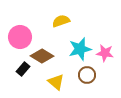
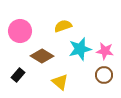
yellow semicircle: moved 2 px right, 5 px down
pink circle: moved 6 px up
pink star: moved 2 px up
black rectangle: moved 5 px left, 6 px down
brown circle: moved 17 px right
yellow triangle: moved 4 px right
